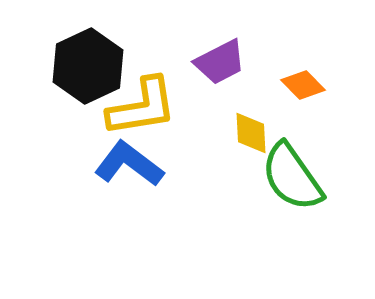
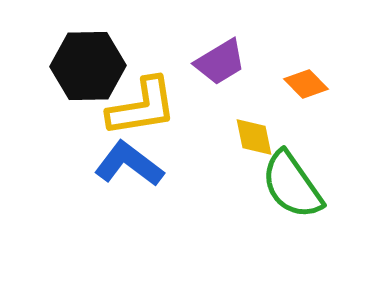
purple trapezoid: rotated 4 degrees counterclockwise
black hexagon: rotated 24 degrees clockwise
orange diamond: moved 3 px right, 1 px up
yellow diamond: moved 3 px right, 4 px down; rotated 9 degrees counterclockwise
green semicircle: moved 8 px down
